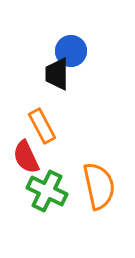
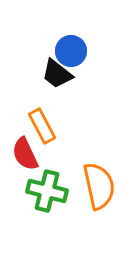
black trapezoid: rotated 52 degrees counterclockwise
red semicircle: moved 1 px left, 3 px up
green cross: rotated 12 degrees counterclockwise
